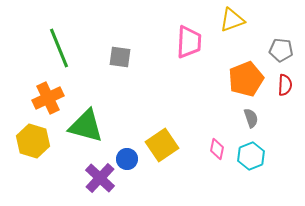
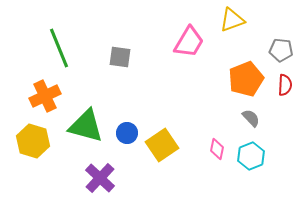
pink trapezoid: rotated 28 degrees clockwise
orange cross: moved 3 px left, 2 px up
gray semicircle: rotated 24 degrees counterclockwise
blue circle: moved 26 px up
